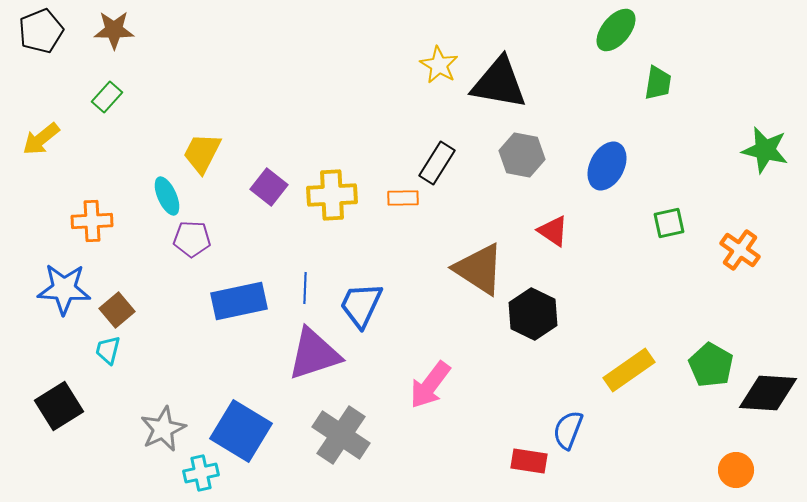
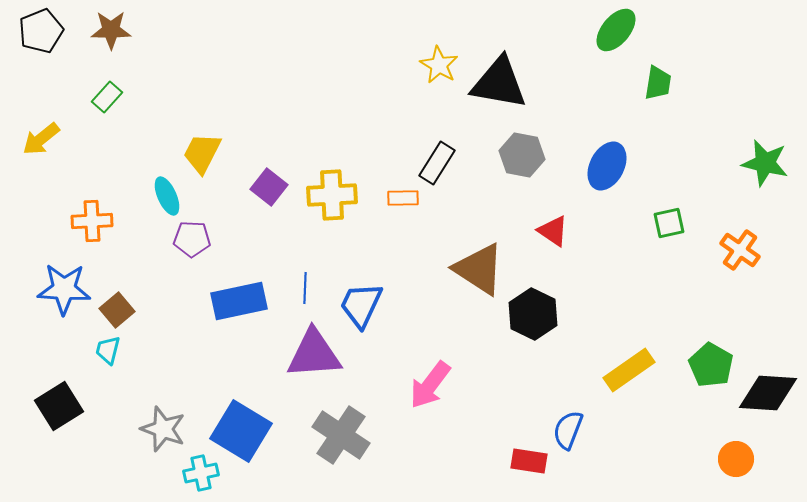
brown star at (114, 30): moved 3 px left
green star at (765, 150): moved 13 px down
purple triangle at (314, 354): rotated 14 degrees clockwise
gray star at (163, 429): rotated 27 degrees counterclockwise
orange circle at (736, 470): moved 11 px up
